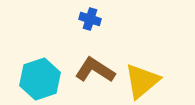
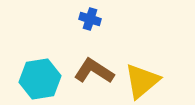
brown L-shape: moved 1 px left, 1 px down
cyan hexagon: rotated 9 degrees clockwise
